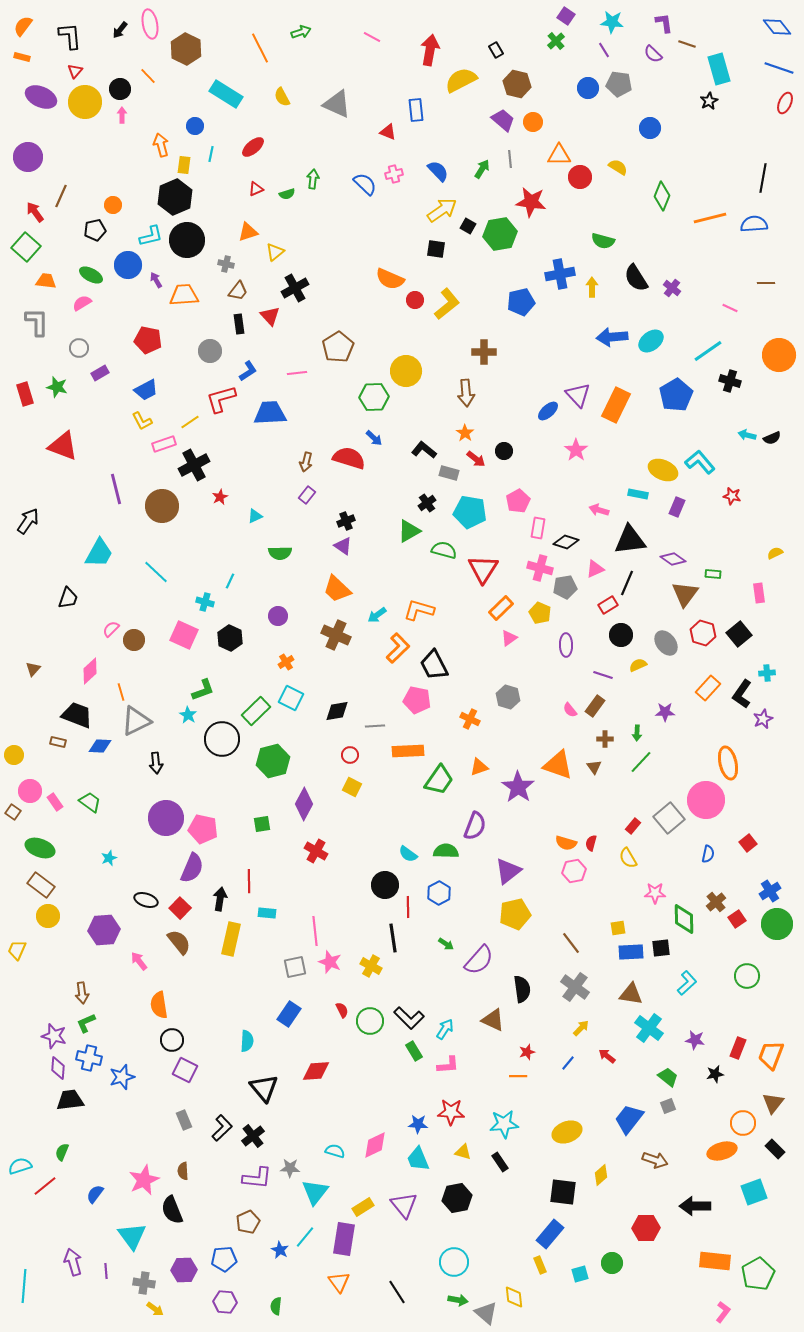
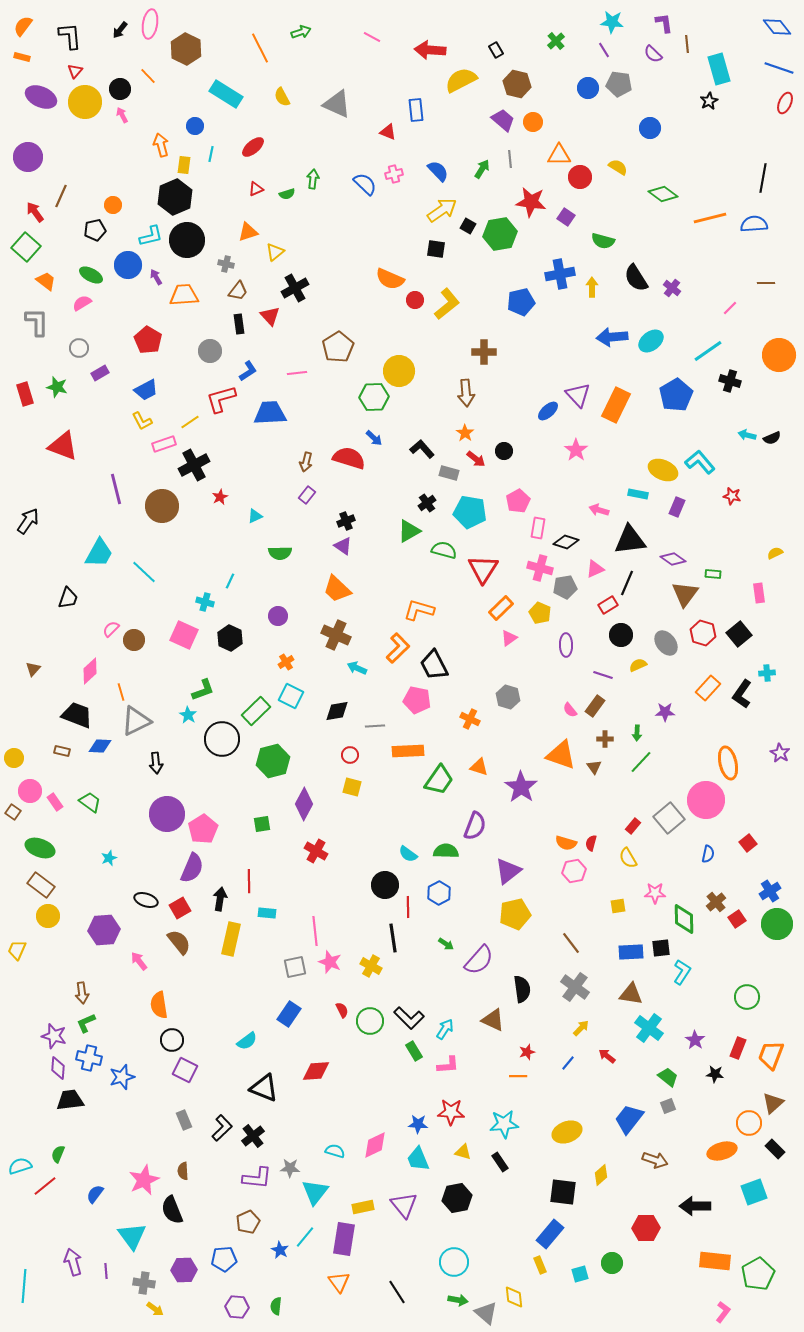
purple square at (566, 16): moved 201 px down
pink ellipse at (150, 24): rotated 20 degrees clockwise
brown line at (687, 44): rotated 66 degrees clockwise
red arrow at (430, 50): rotated 96 degrees counterclockwise
pink arrow at (122, 115): rotated 28 degrees counterclockwise
green diamond at (662, 196): moved 1 px right, 2 px up; rotated 76 degrees counterclockwise
purple arrow at (156, 280): moved 3 px up
orange trapezoid at (46, 281): rotated 30 degrees clockwise
pink line at (730, 308): rotated 70 degrees counterclockwise
red pentagon at (148, 340): rotated 20 degrees clockwise
yellow circle at (406, 371): moved 7 px left
black L-shape at (424, 450): moved 2 px left, 1 px up; rotated 10 degrees clockwise
cyan line at (156, 572): moved 12 px left
cyan arrow at (377, 615): moved 20 px left, 53 px down; rotated 60 degrees clockwise
cyan square at (291, 698): moved 2 px up
purple star at (763, 719): moved 17 px right, 34 px down; rotated 18 degrees counterclockwise
brown rectangle at (58, 742): moved 4 px right, 9 px down
yellow circle at (14, 755): moved 3 px down
orange triangle at (558, 765): moved 3 px right, 10 px up
orange triangle at (479, 767): rotated 36 degrees clockwise
yellow square at (352, 787): rotated 12 degrees counterclockwise
purple star at (518, 787): moved 3 px right
purple circle at (166, 818): moved 1 px right, 4 px up
pink pentagon at (203, 829): rotated 28 degrees clockwise
red square at (180, 908): rotated 15 degrees clockwise
yellow square at (618, 928): moved 22 px up
green circle at (747, 976): moved 21 px down
cyan L-shape at (687, 983): moved 5 px left, 11 px up; rotated 15 degrees counterclockwise
purple star at (695, 1040): rotated 24 degrees clockwise
cyan semicircle at (247, 1041): rotated 50 degrees clockwise
black star at (715, 1074): rotated 18 degrees clockwise
black triangle at (264, 1088): rotated 28 degrees counterclockwise
brown triangle at (773, 1103): rotated 10 degrees clockwise
orange circle at (743, 1123): moved 6 px right
green semicircle at (62, 1152): moved 4 px left, 2 px down
yellow rectangle at (363, 1207): rotated 20 degrees clockwise
purple hexagon at (225, 1302): moved 12 px right, 5 px down
